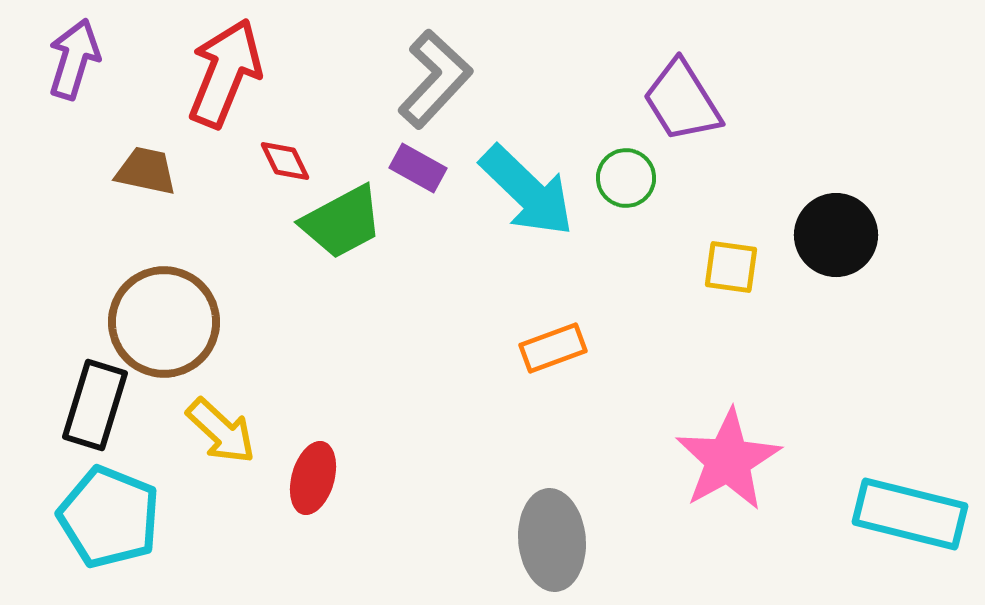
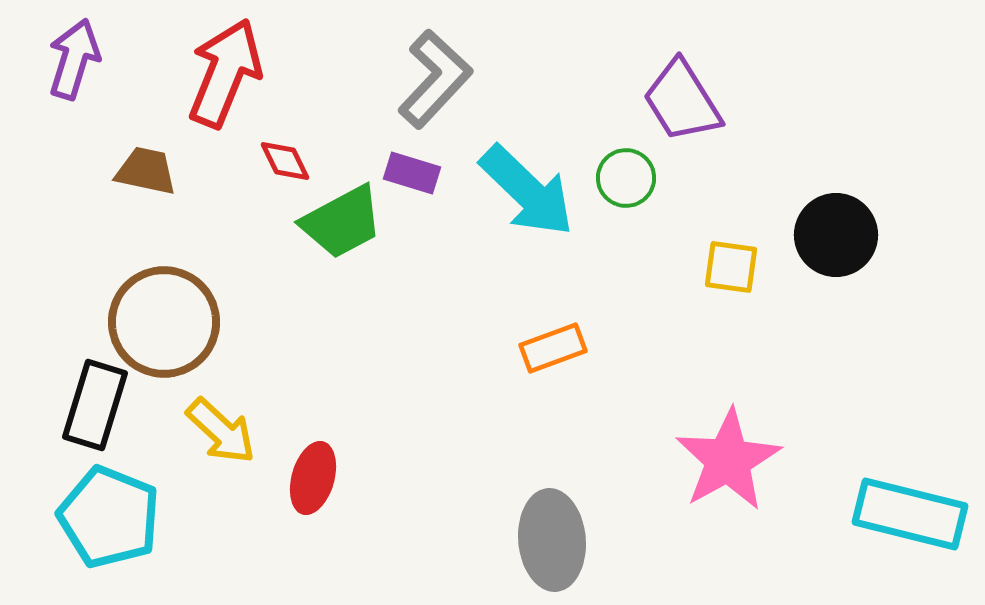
purple rectangle: moved 6 px left, 5 px down; rotated 12 degrees counterclockwise
